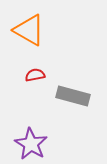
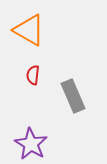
red semicircle: moved 2 px left; rotated 72 degrees counterclockwise
gray rectangle: rotated 52 degrees clockwise
